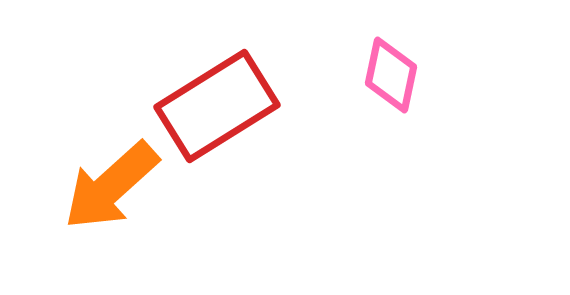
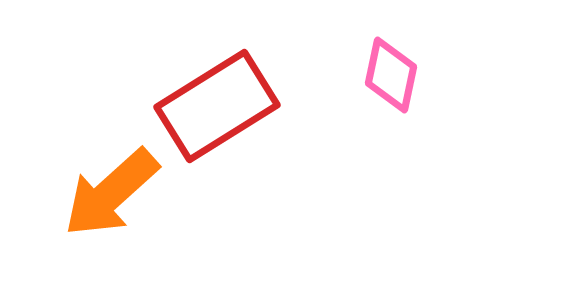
orange arrow: moved 7 px down
